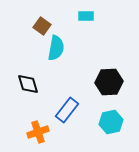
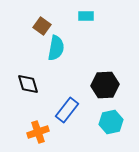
black hexagon: moved 4 px left, 3 px down
